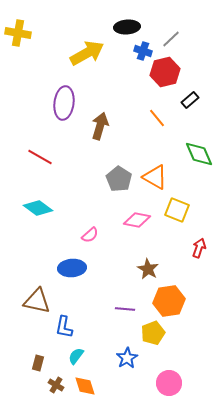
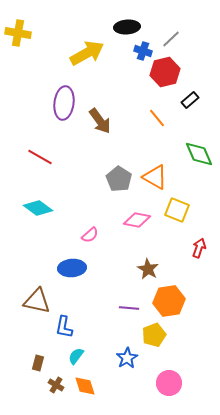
brown arrow: moved 5 px up; rotated 128 degrees clockwise
purple line: moved 4 px right, 1 px up
yellow pentagon: moved 1 px right, 2 px down
